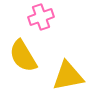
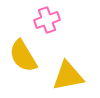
pink cross: moved 6 px right, 3 px down
